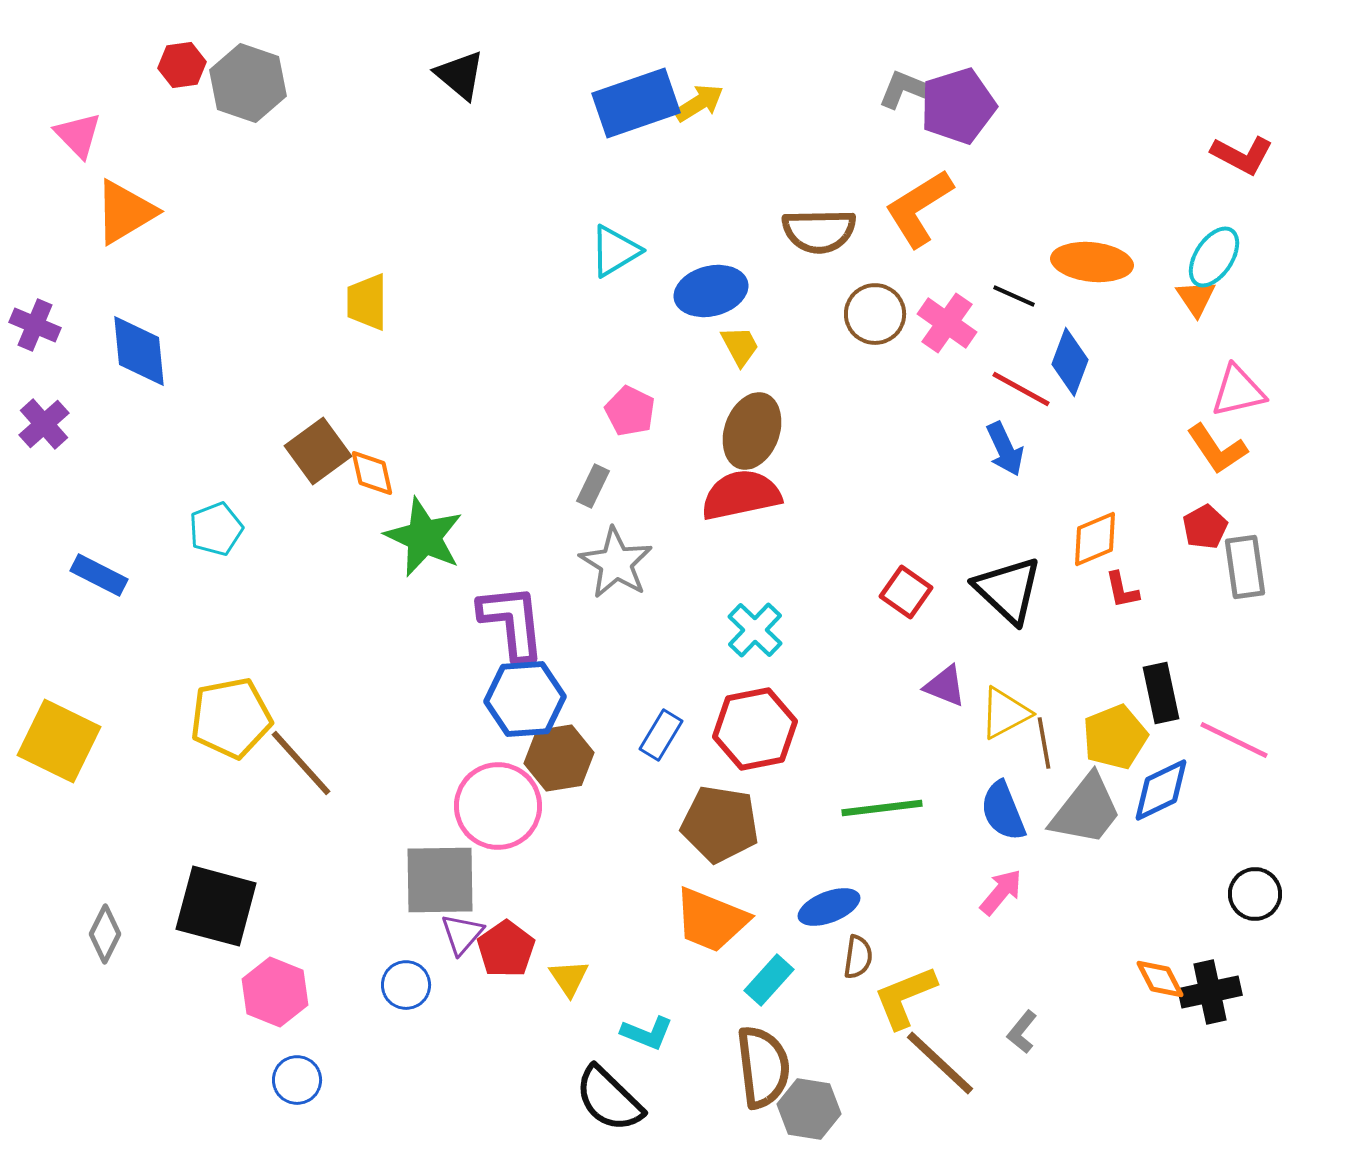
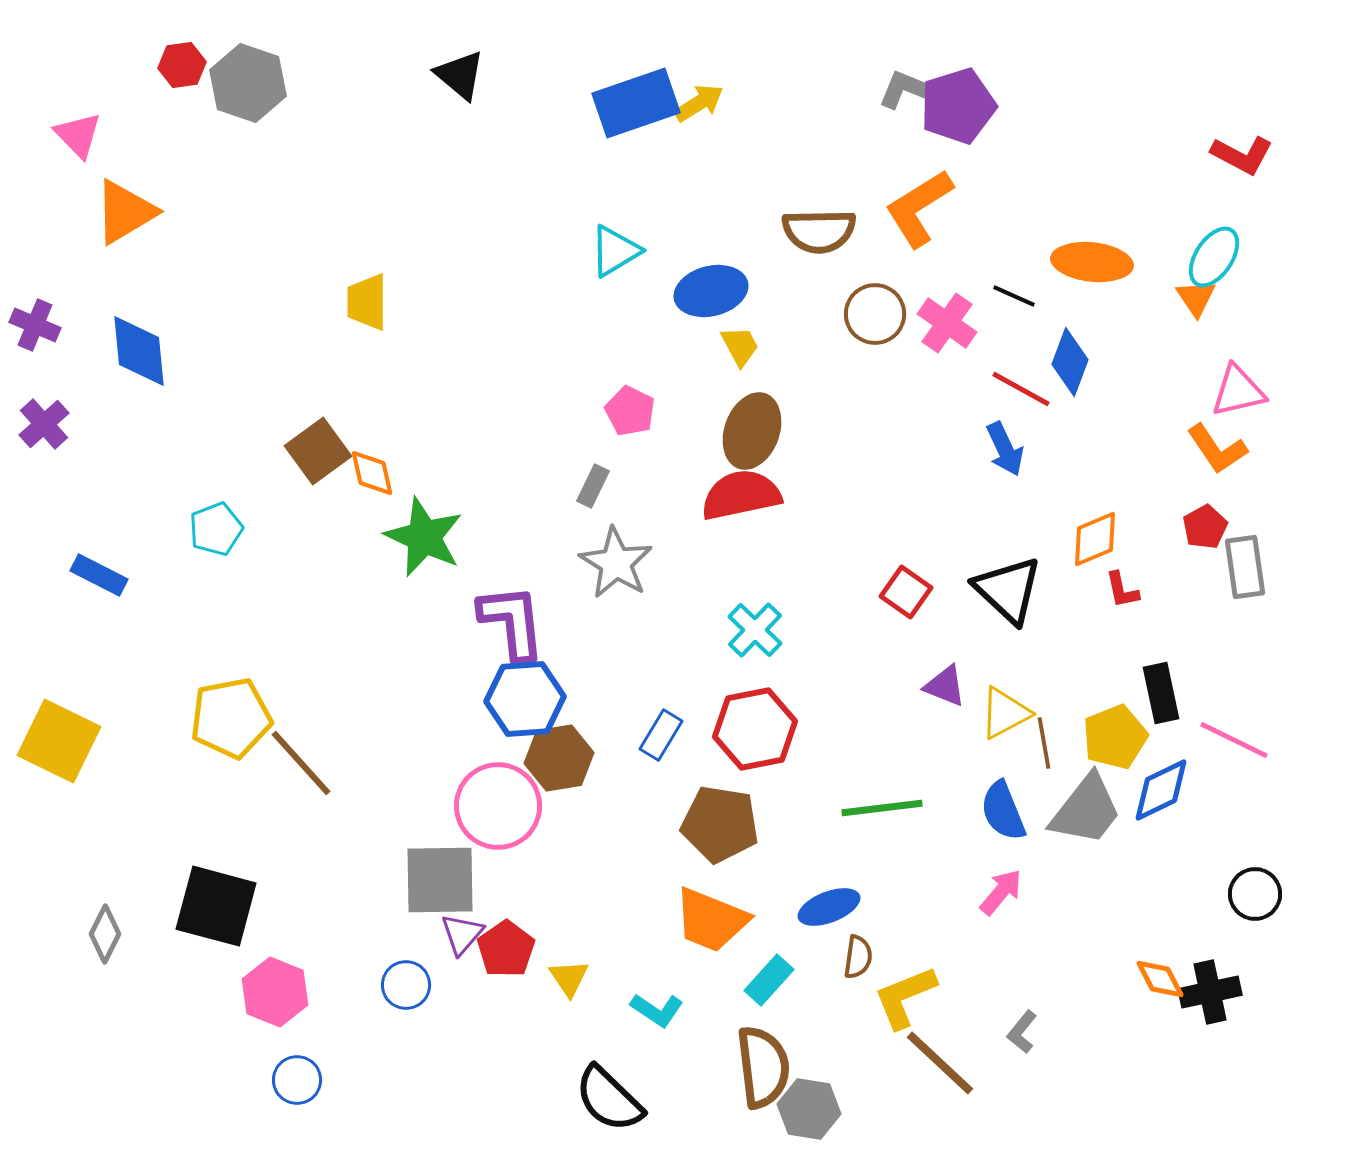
cyan L-shape at (647, 1033): moved 10 px right, 23 px up; rotated 12 degrees clockwise
